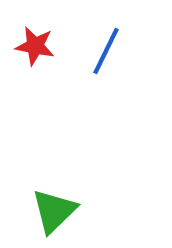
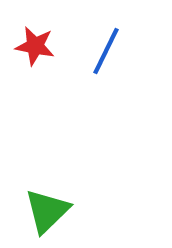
green triangle: moved 7 px left
